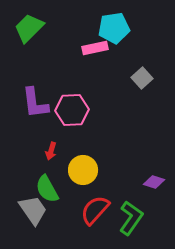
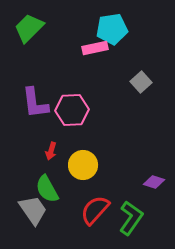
cyan pentagon: moved 2 px left, 1 px down
gray square: moved 1 px left, 4 px down
yellow circle: moved 5 px up
